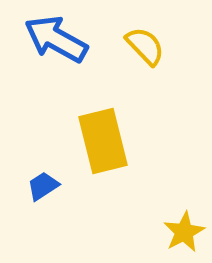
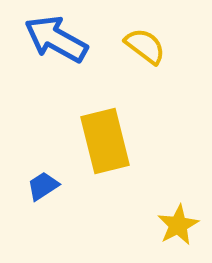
yellow semicircle: rotated 9 degrees counterclockwise
yellow rectangle: moved 2 px right
yellow star: moved 6 px left, 7 px up
